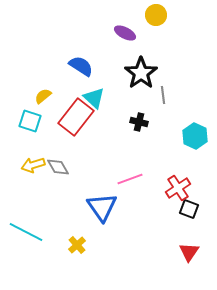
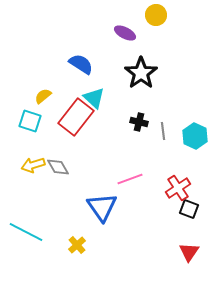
blue semicircle: moved 2 px up
gray line: moved 36 px down
